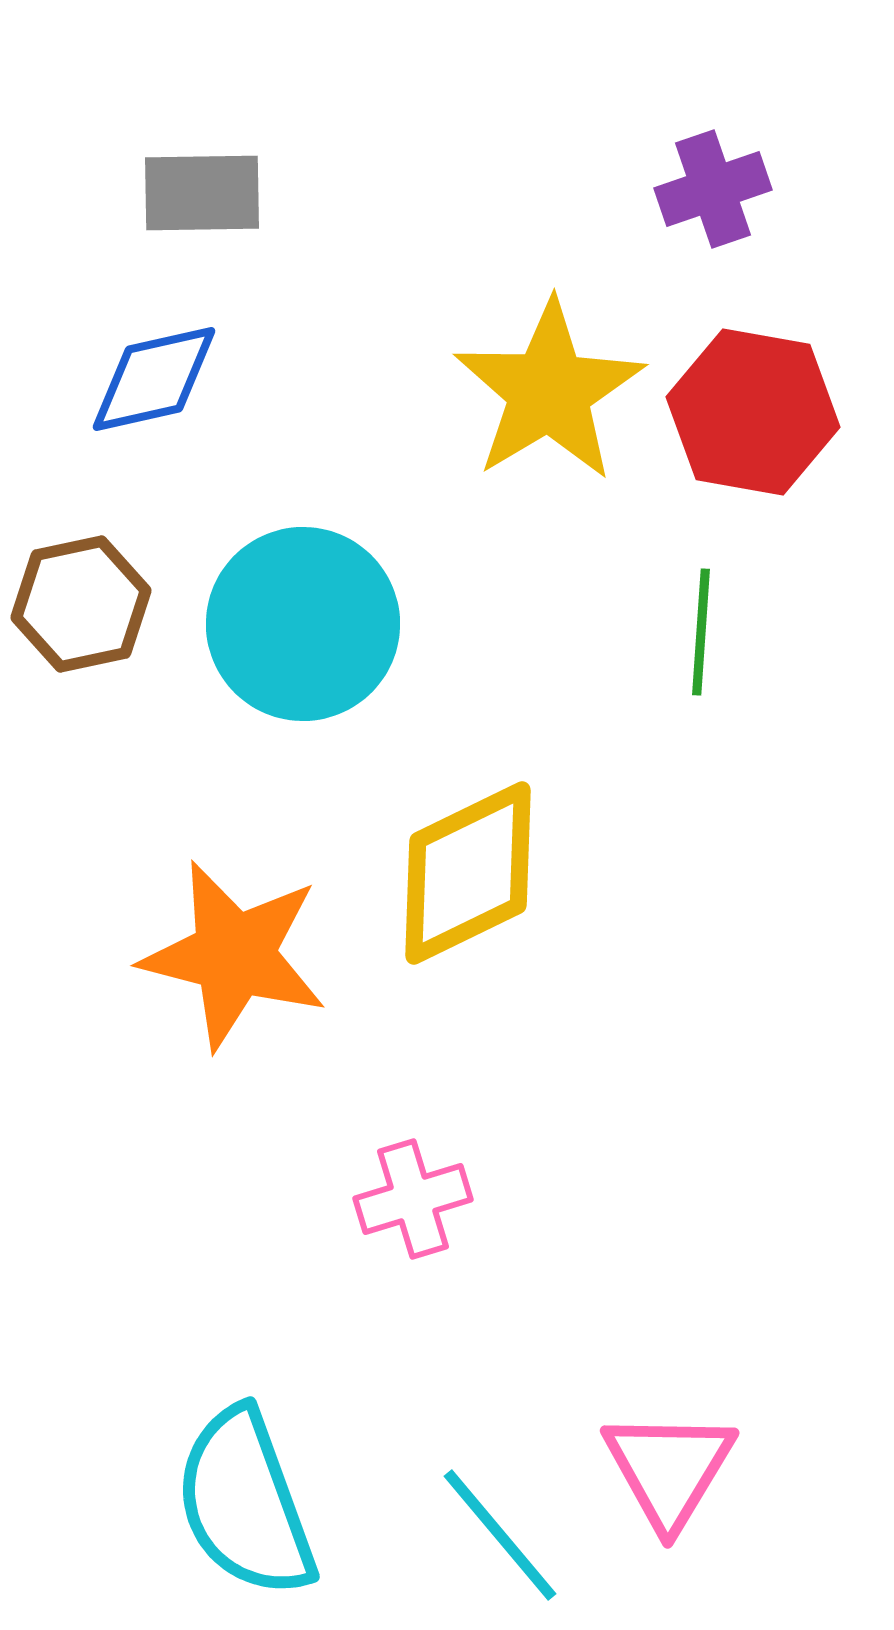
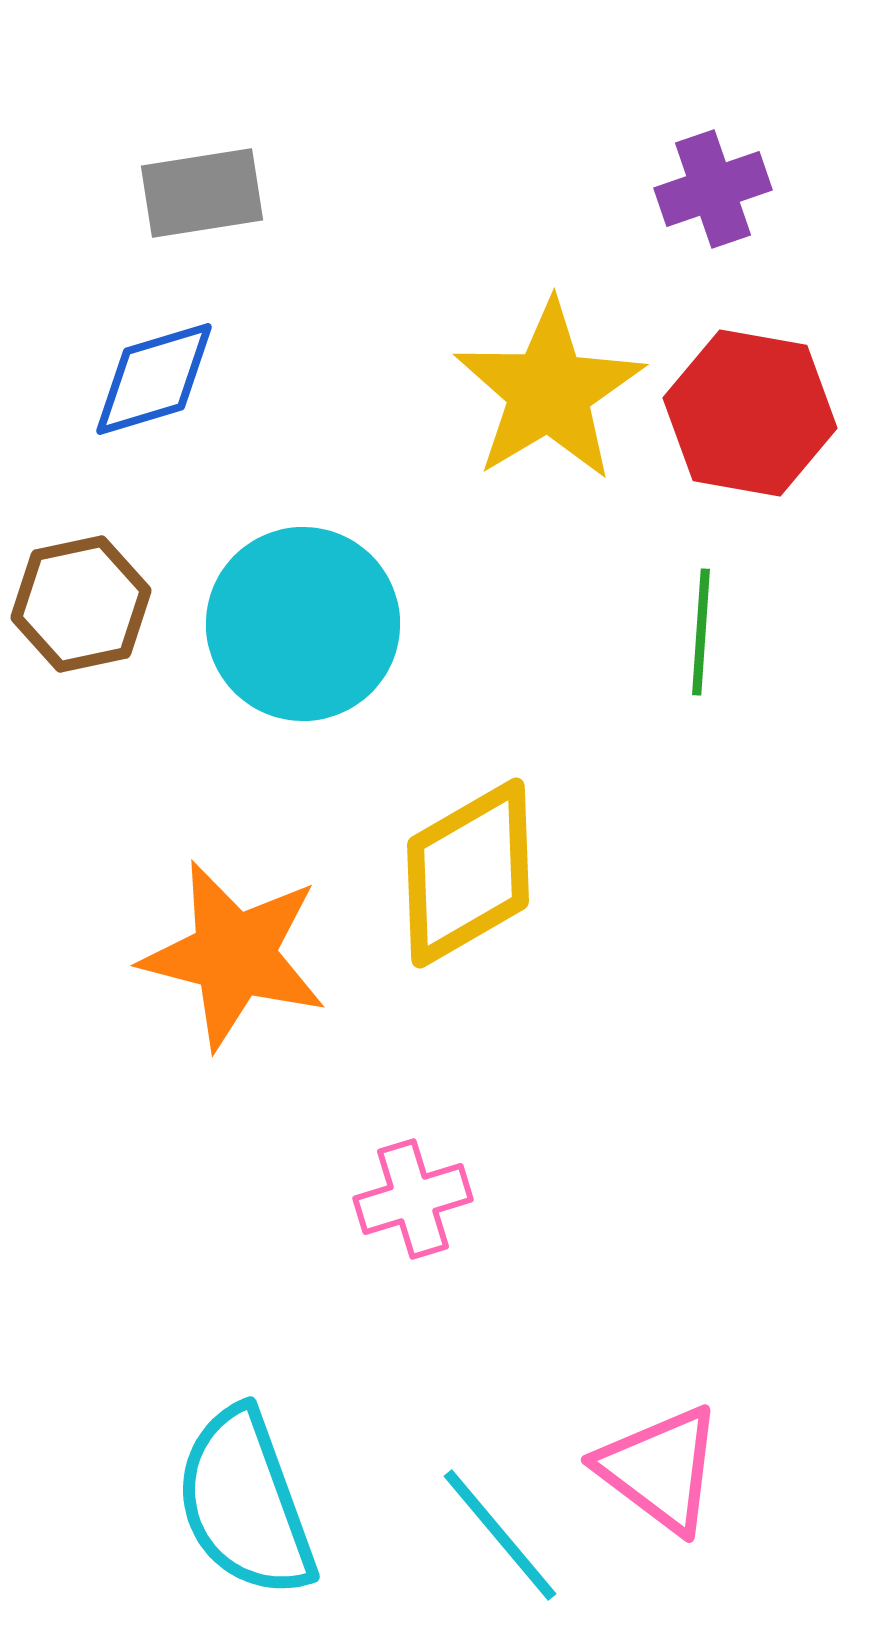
gray rectangle: rotated 8 degrees counterclockwise
blue diamond: rotated 4 degrees counterclockwise
red hexagon: moved 3 px left, 1 px down
yellow diamond: rotated 4 degrees counterclockwise
pink triangle: moved 9 px left; rotated 24 degrees counterclockwise
